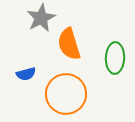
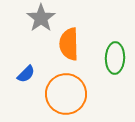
gray star: rotated 8 degrees counterclockwise
orange semicircle: rotated 16 degrees clockwise
blue semicircle: rotated 30 degrees counterclockwise
